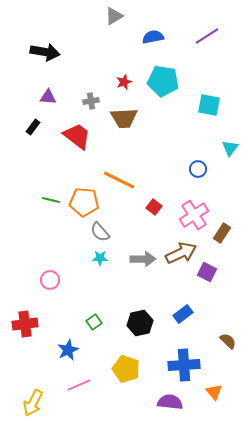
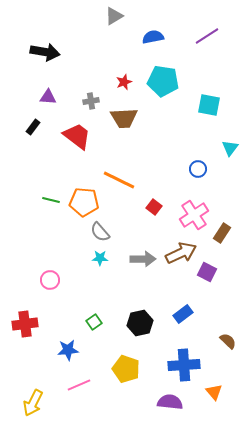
blue star: rotated 20 degrees clockwise
